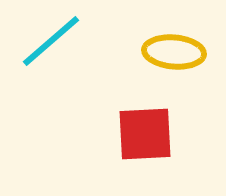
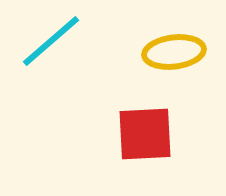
yellow ellipse: rotated 12 degrees counterclockwise
